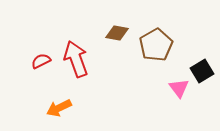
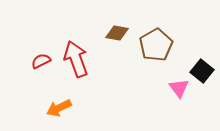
black square: rotated 20 degrees counterclockwise
